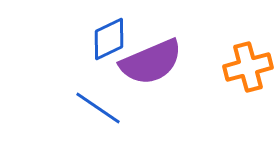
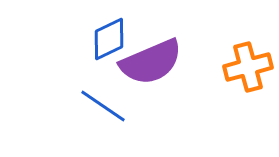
blue line: moved 5 px right, 2 px up
